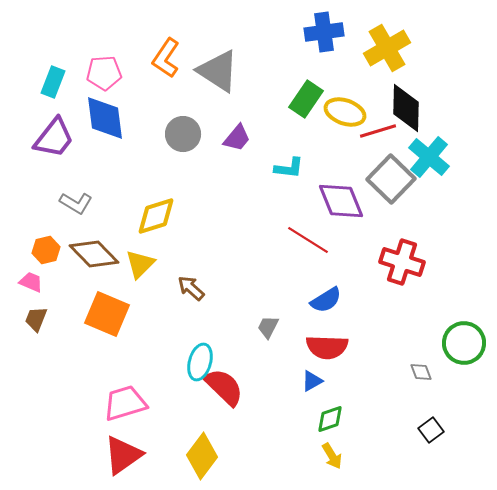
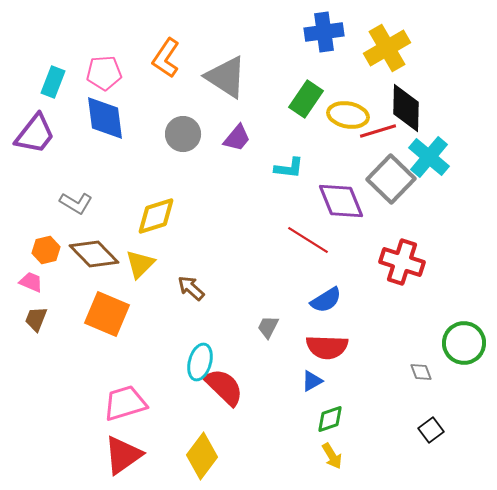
gray triangle at (218, 71): moved 8 px right, 6 px down
yellow ellipse at (345, 112): moved 3 px right, 3 px down; rotated 9 degrees counterclockwise
purple trapezoid at (54, 138): moved 19 px left, 4 px up
